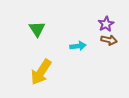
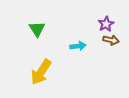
brown arrow: moved 2 px right
